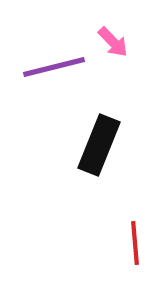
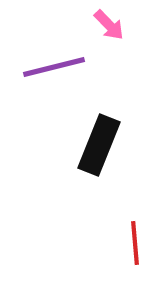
pink arrow: moved 4 px left, 17 px up
